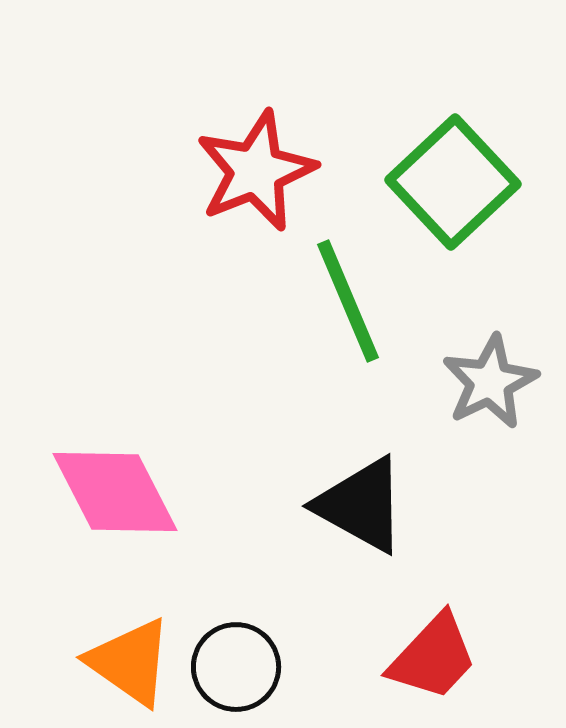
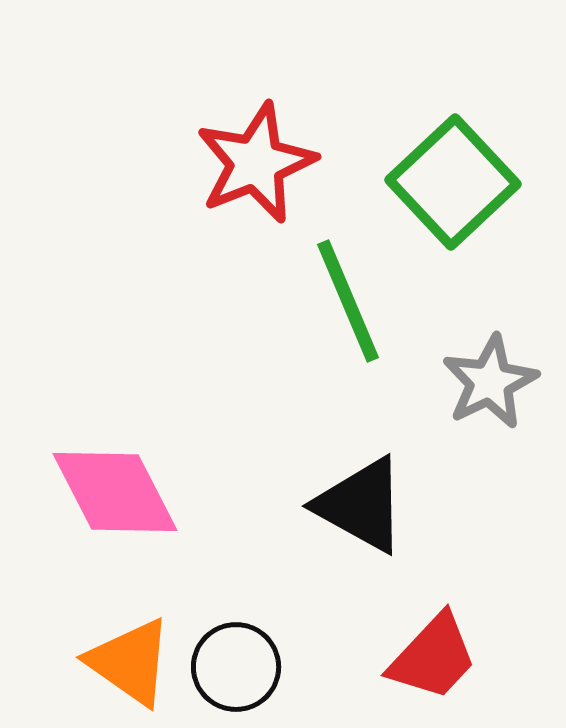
red star: moved 8 px up
